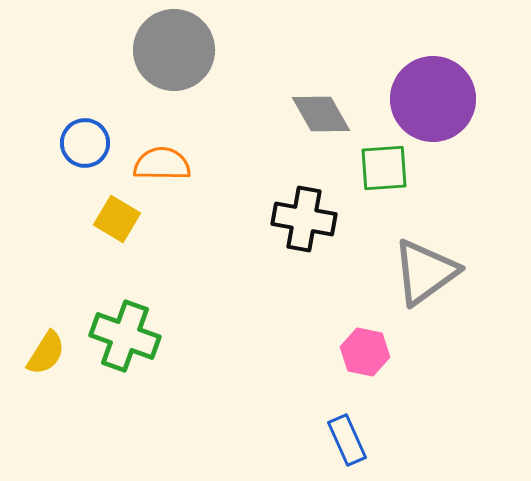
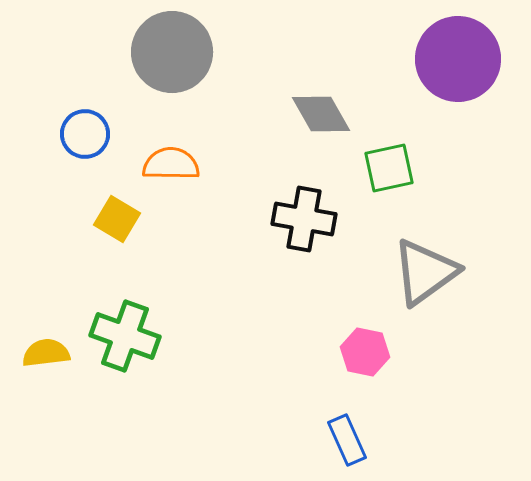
gray circle: moved 2 px left, 2 px down
purple circle: moved 25 px right, 40 px up
blue circle: moved 9 px up
orange semicircle: moved 9 px right
green square: moved 5 px right; rotated 8 degrees counterclockwise
yellow semicircle: rotated 129 degrees counterclockwise
